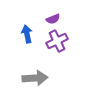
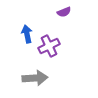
purple semicircle: moved 11 px right, 7 px up
purple cross: moved 8 px left, 5 px down
